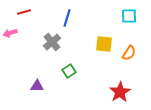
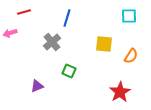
orange semicircle: moved 2 px right, 3 px down
green square: rotated 32 degrees counterclockwise
purple triangle: rotated 24 degrees counterclockwise
